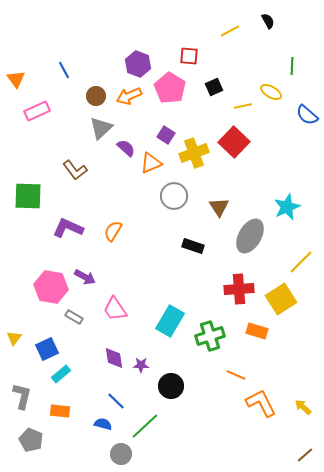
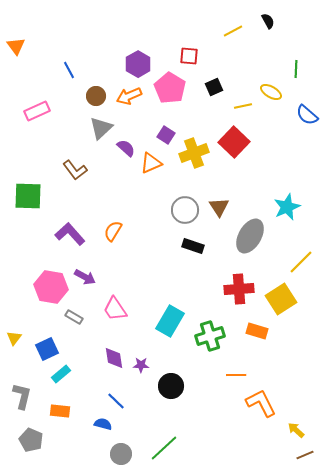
yellow line at (230, 31): moved 3 px right
purple hexagon at (138, 64): rotated 10 degrees clockwise
green line at (292, 66): moved 4 px right, 3 px down
blue line at (64, 70): moved 5 px right
orange triangle at (16, 79): moved 33 px up
gray circle at (174, 196): moved 11 px right, 14 px down
purple L-shape at (68, 228): moved 2 px right, 6 px down; rotated 24 degrees clockwise
orange line at (236, 375): rotated 24 degrees counterclockwise
yellow arrow at (303, 407): moved 7 px left, 23 px down
green line at (145, 426): moved 19 px right, 22 px down
brown line at (305, 455): rotated 18 degrees clockwise
